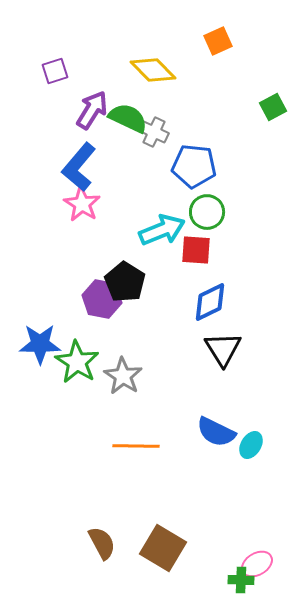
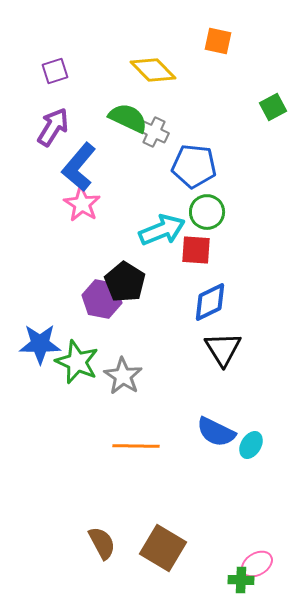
orange square: rotated 36 degrees clockwise
purple arrow: moved 39 px left, 17 px down
green star: rotated 9 degrees counterclockwise
